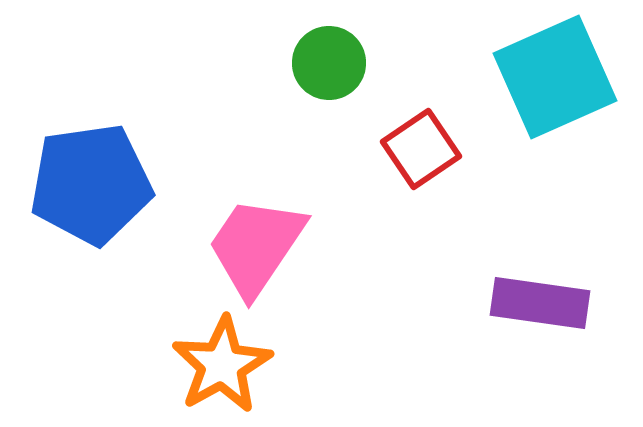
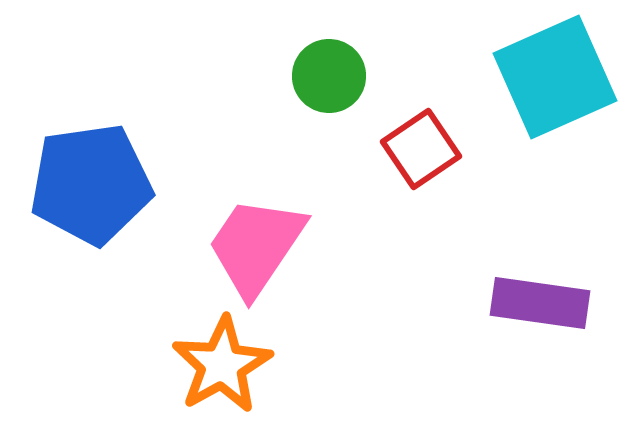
green circle: moved 13 px down
